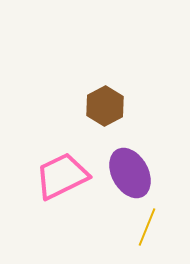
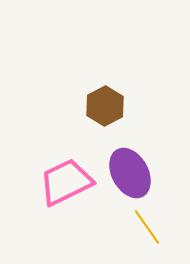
pink trapezoid: moved 4 px right, 6 px down
yellow line: rotated 57 degrees counterclockwise
